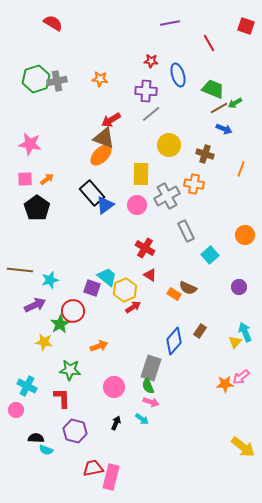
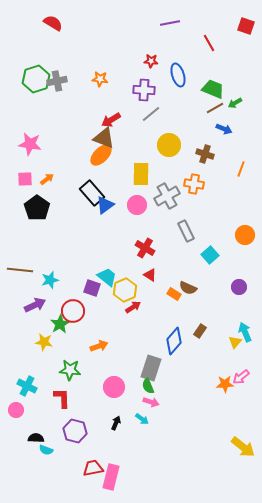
purple cross at (146, 91): moved 2 px left, 1 px up
brown line at (219, 108): moved 4 px left
